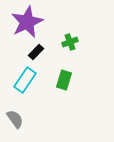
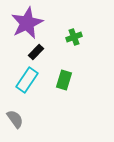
purple star: moved 1 px down
green cross: moved 4 px right, 5 px up
cyan rectangle: moved 2 px right
